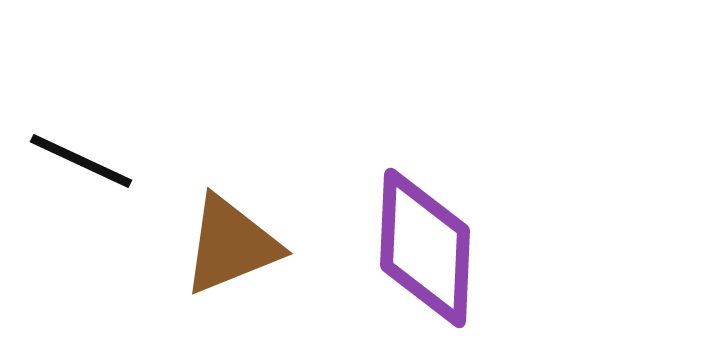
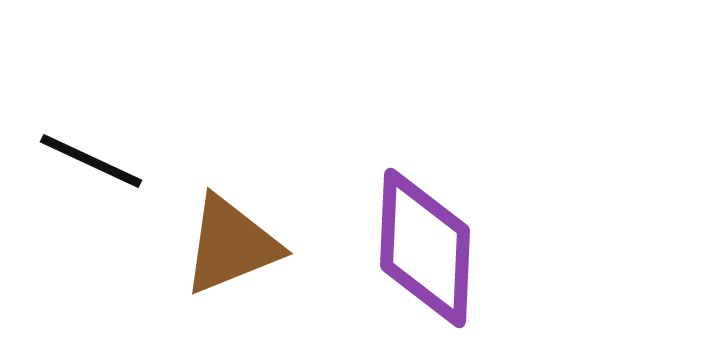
black line: moved 10 px right
